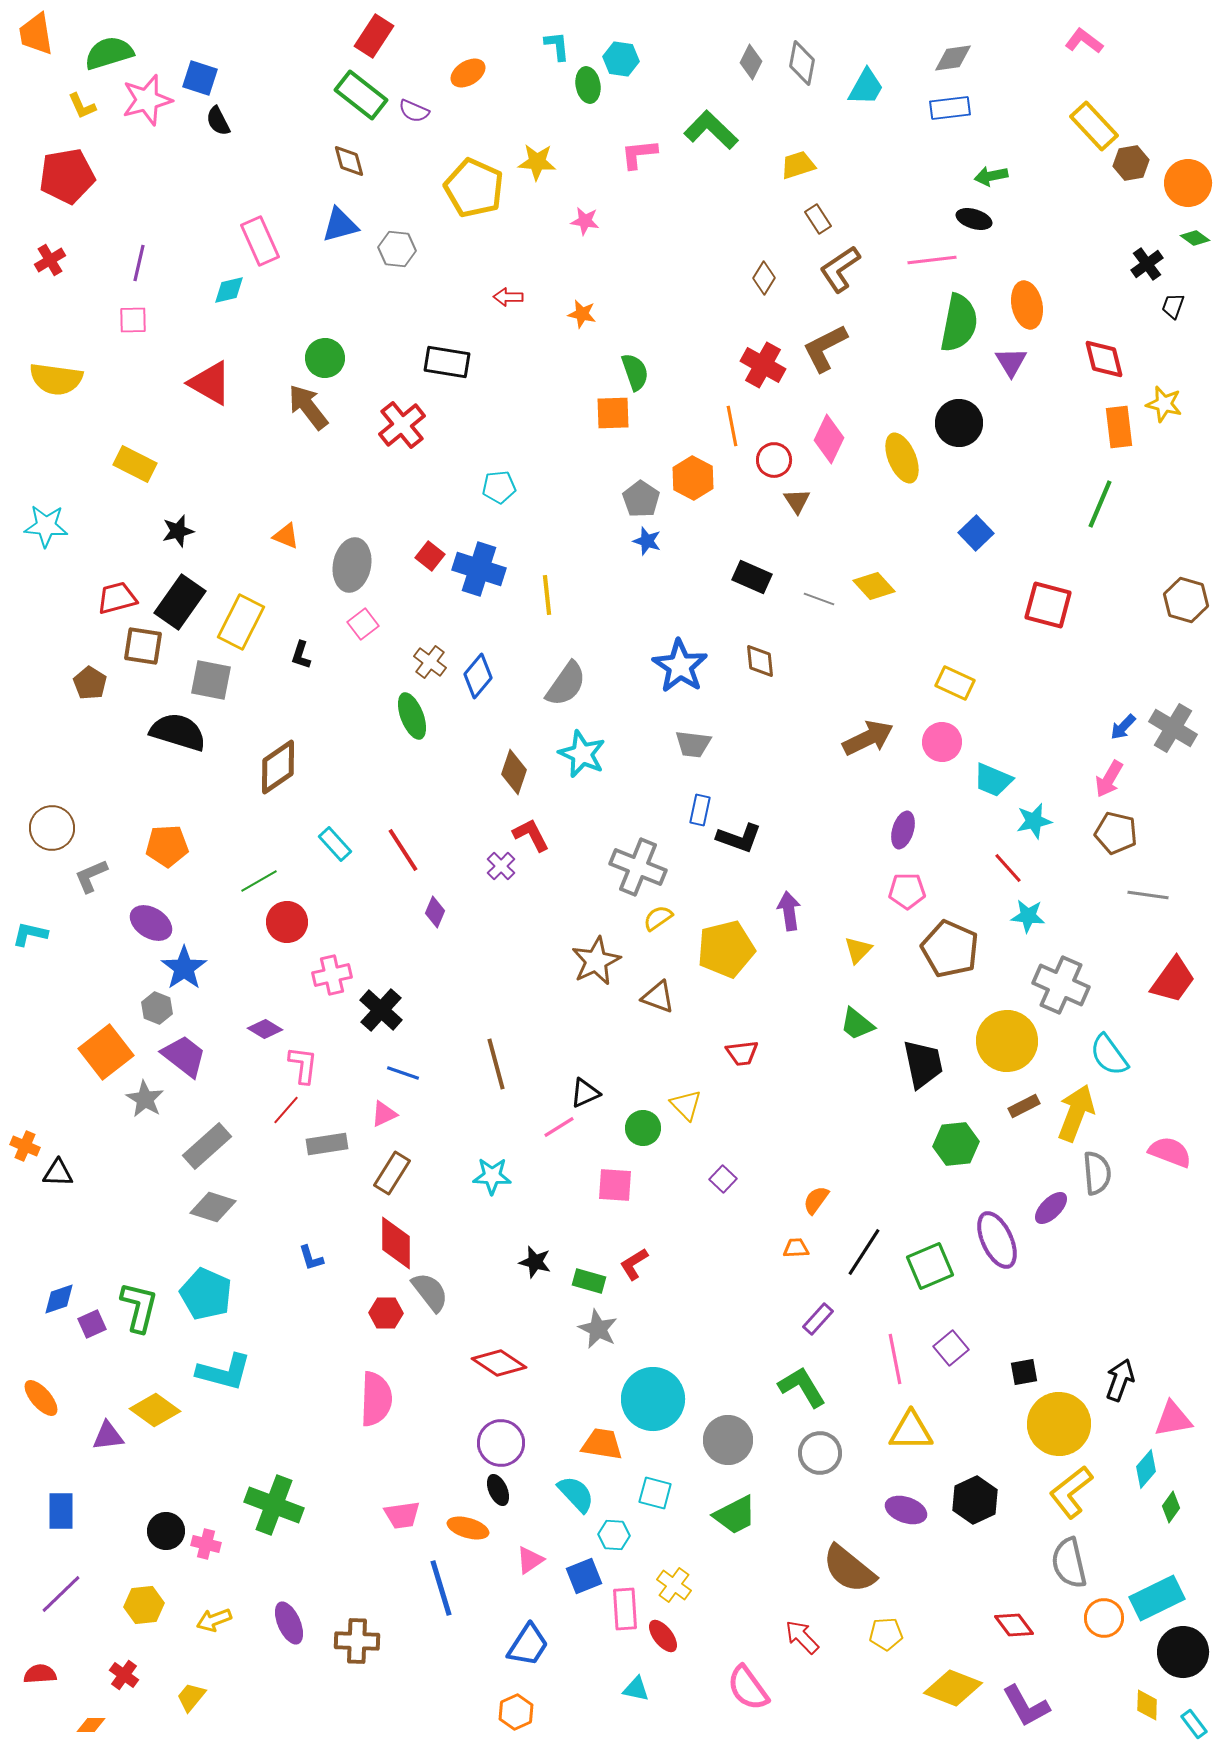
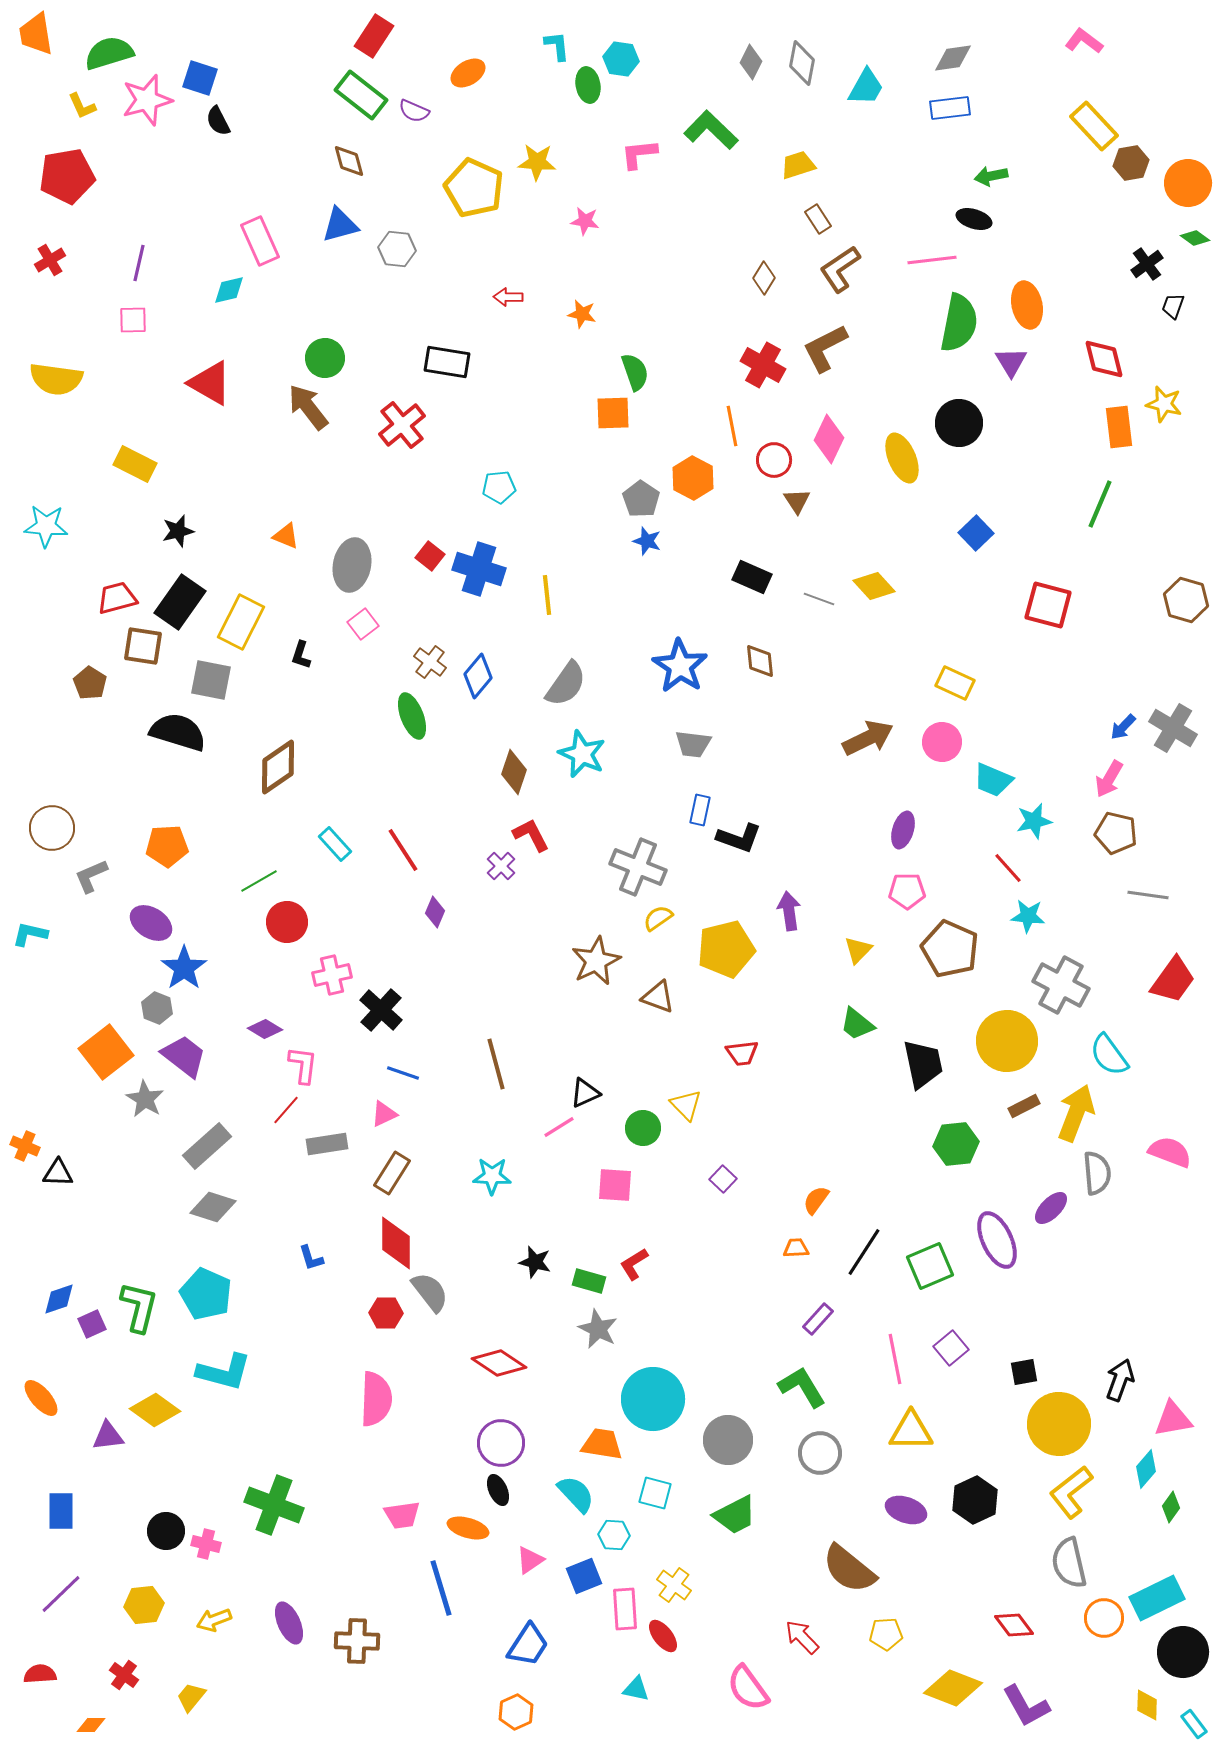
gray cross at (1061, 985): rotated 4 degrees clockwise
